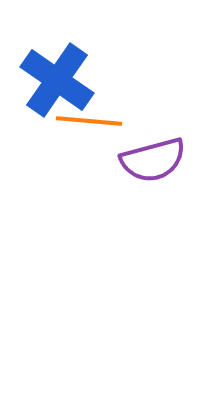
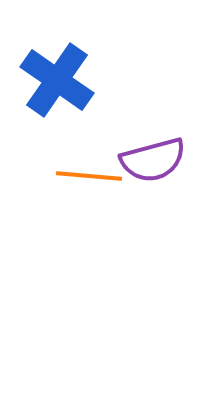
orange line: moved 55 px down
